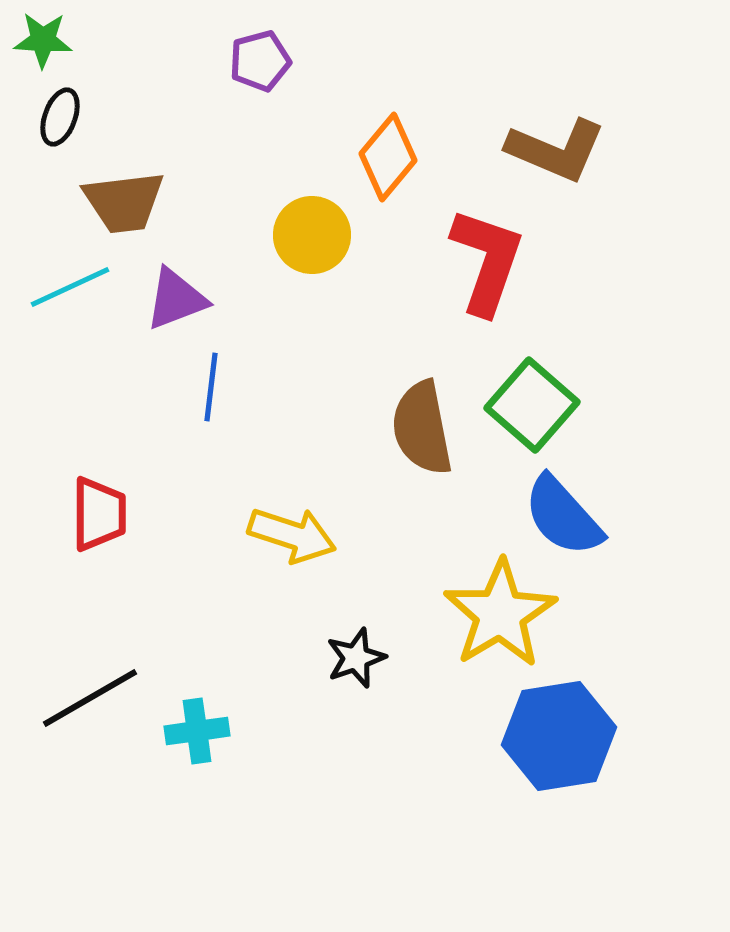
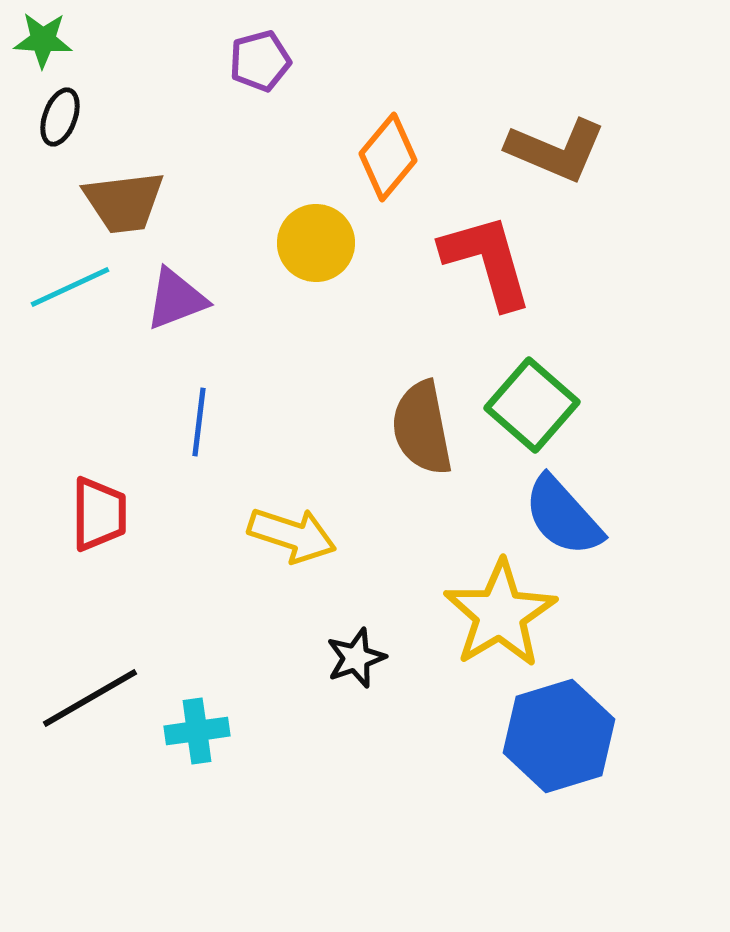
yellow circle: moved 4 px right, 8 px down
red L-shape: rotated 35 degrees counterclockwise
blue line: moved 12 px left, 35 px down
blue hexagon: rotated 8 degrees counterclockwise
